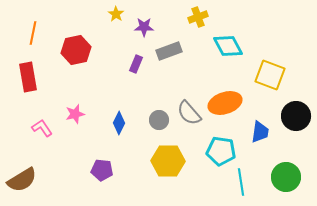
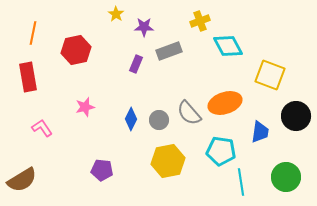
yellow cross: moved 2 px right, 4 px down
pink star: moved 10 px right, 7 px up
blue diamond: moved 12 px right, 4 px up
yellow hexagon: rotated 12 degrees counterclockwise
